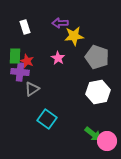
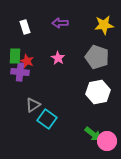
yellow star: moved 30 px right, 11 px up
gray triangle: moved 1 px right, 16 px down
